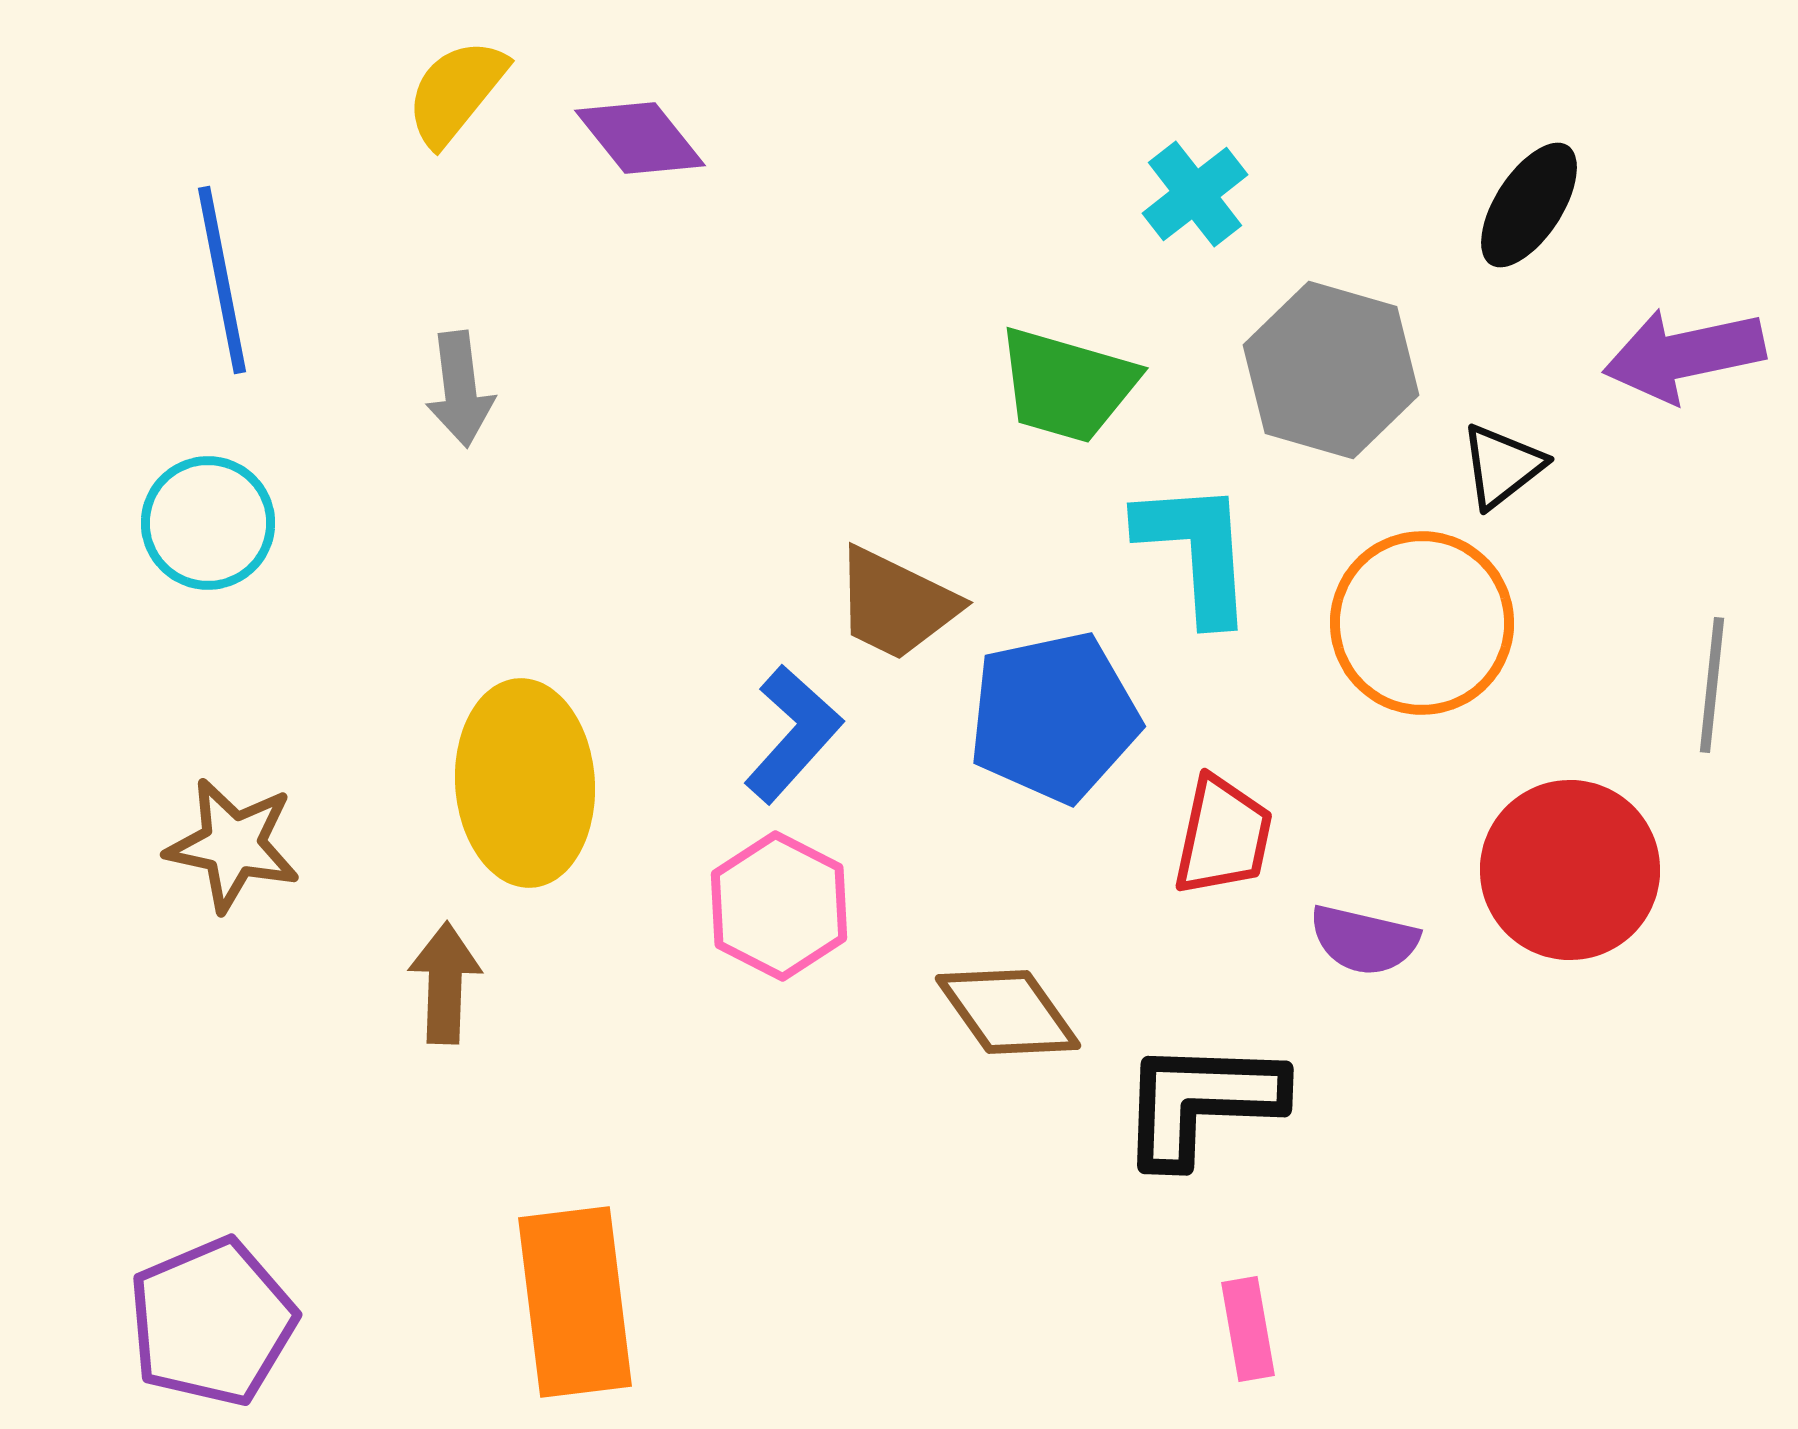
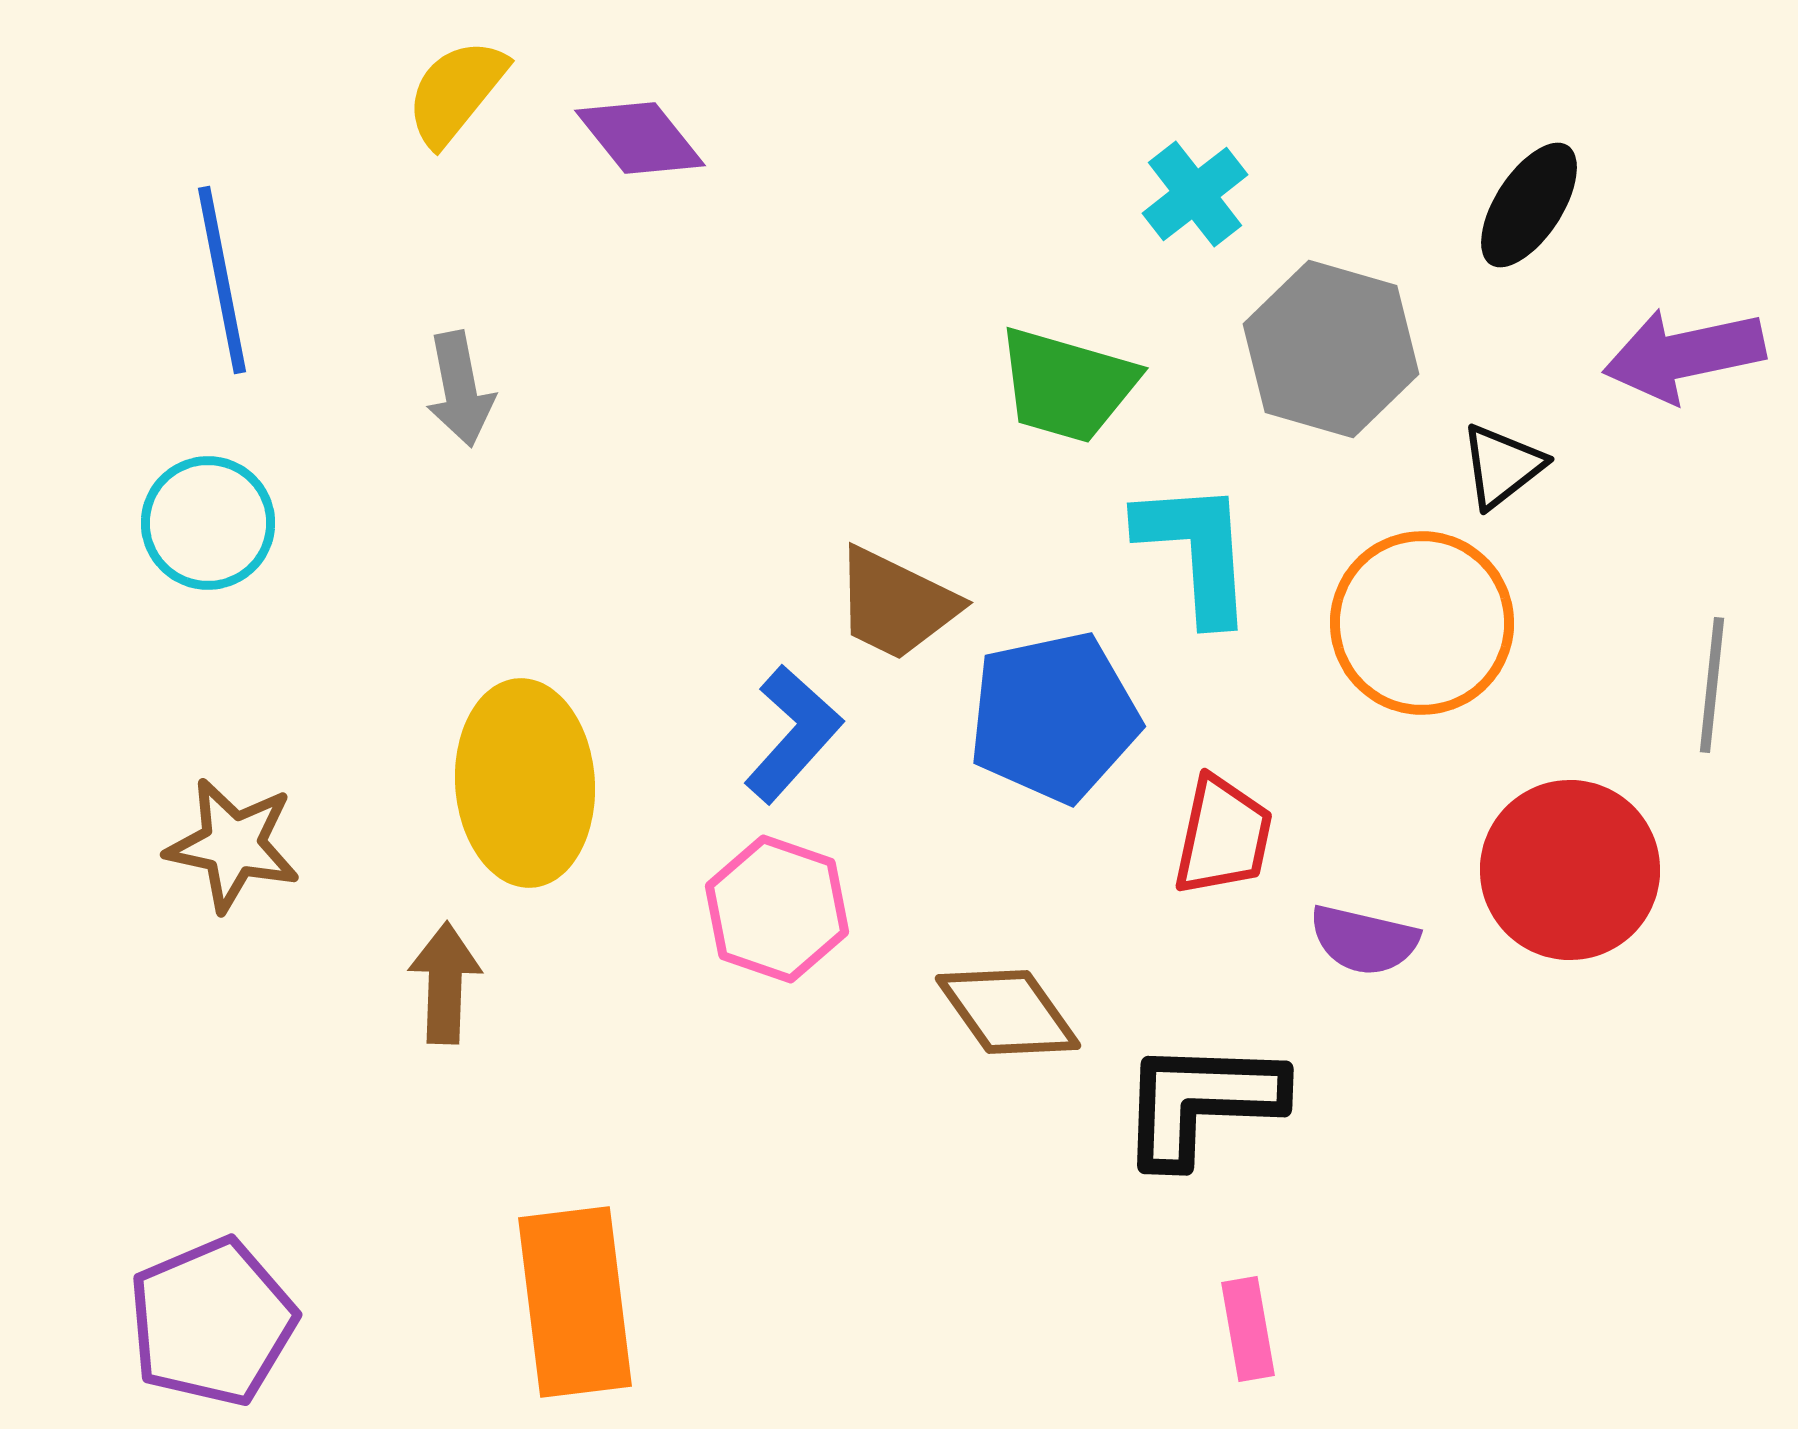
gray hexagon: moved 21 px up
gray arrow: rotated 4 degrees counterclockwise
pink hexagon: moved 2 px left, 3 px down; rotated 8 degrees counterclockwise
